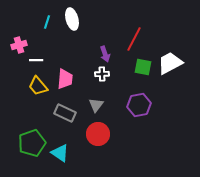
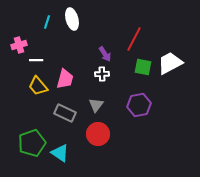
purple arrow: rotated 14 degrees counterclockwise
pink trapezoid: rotated 10 degrees clockwise
